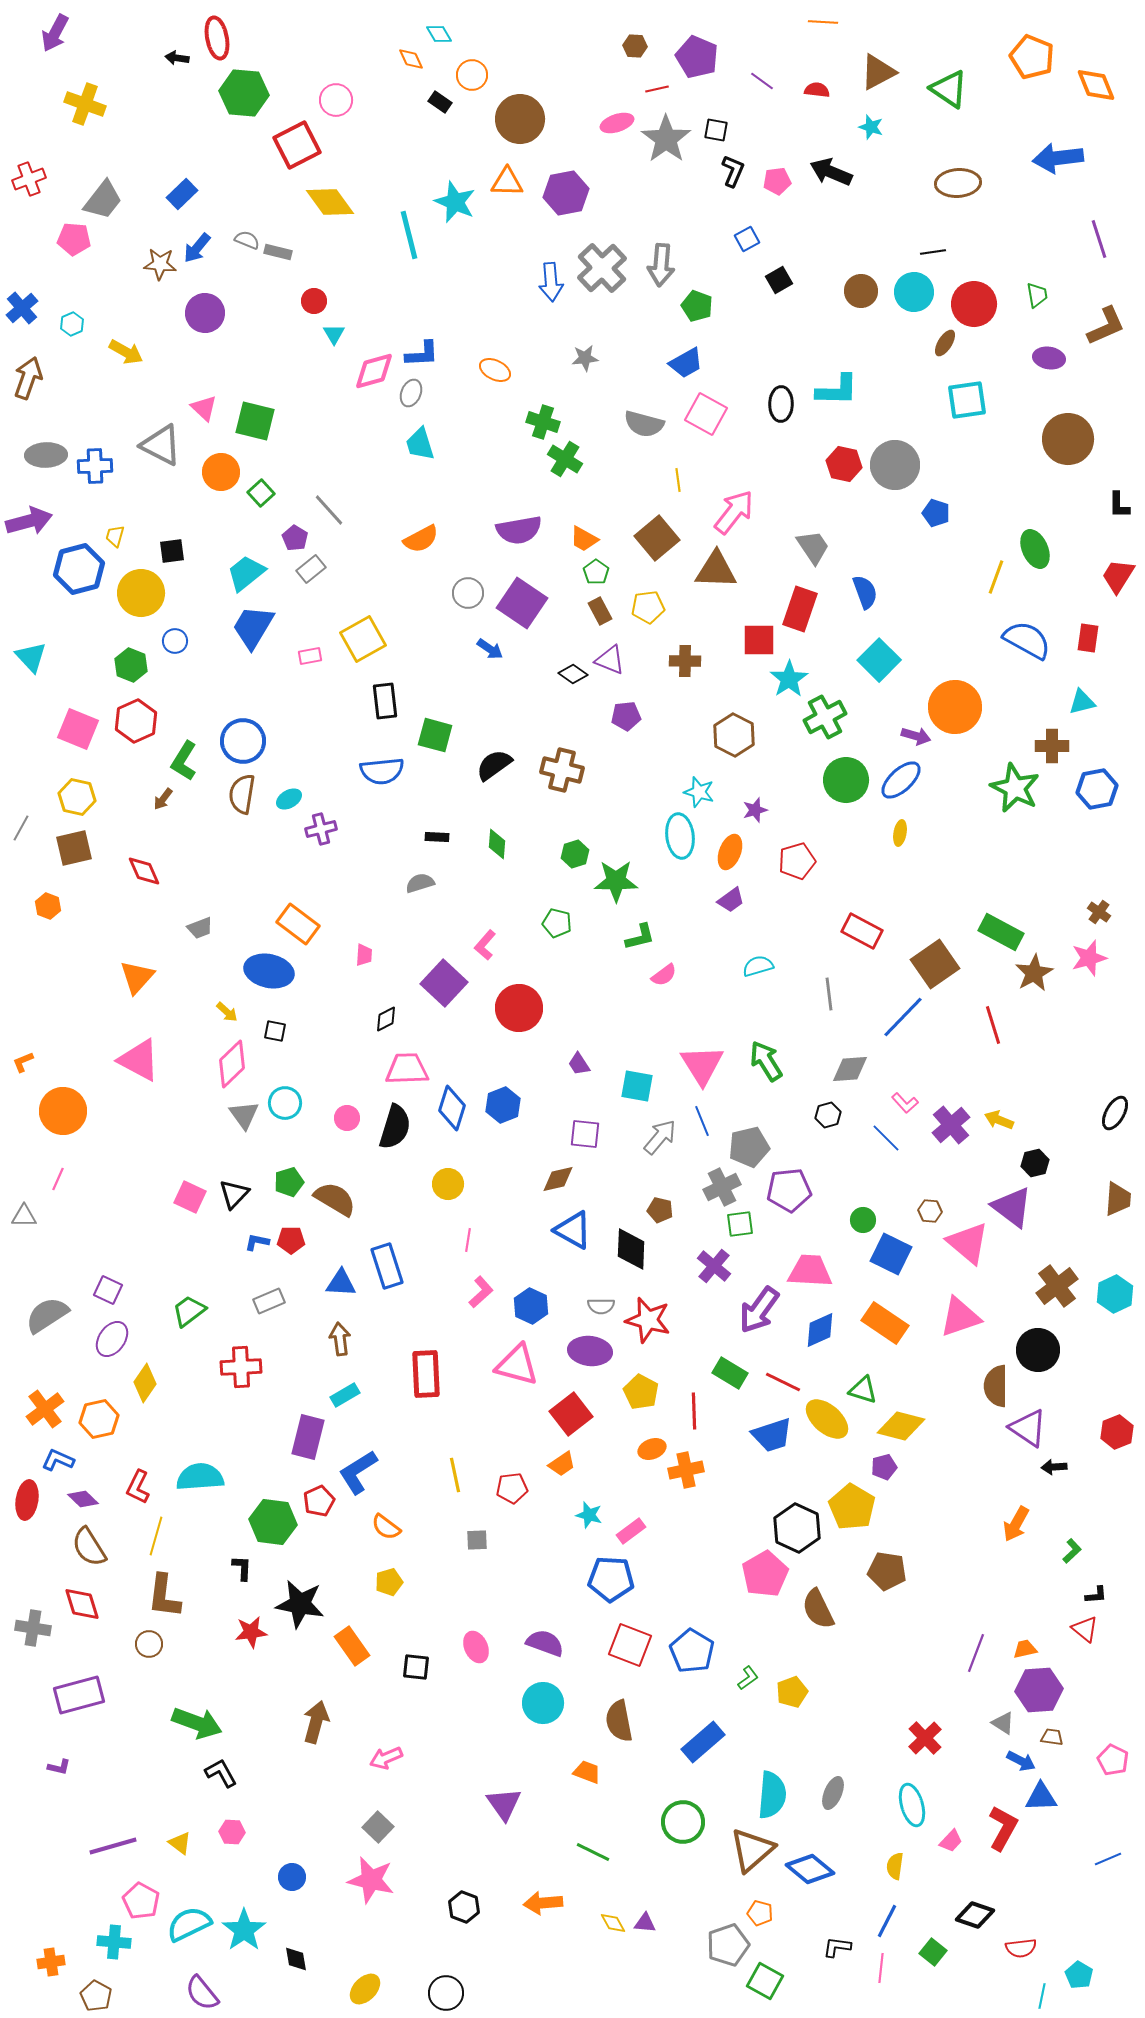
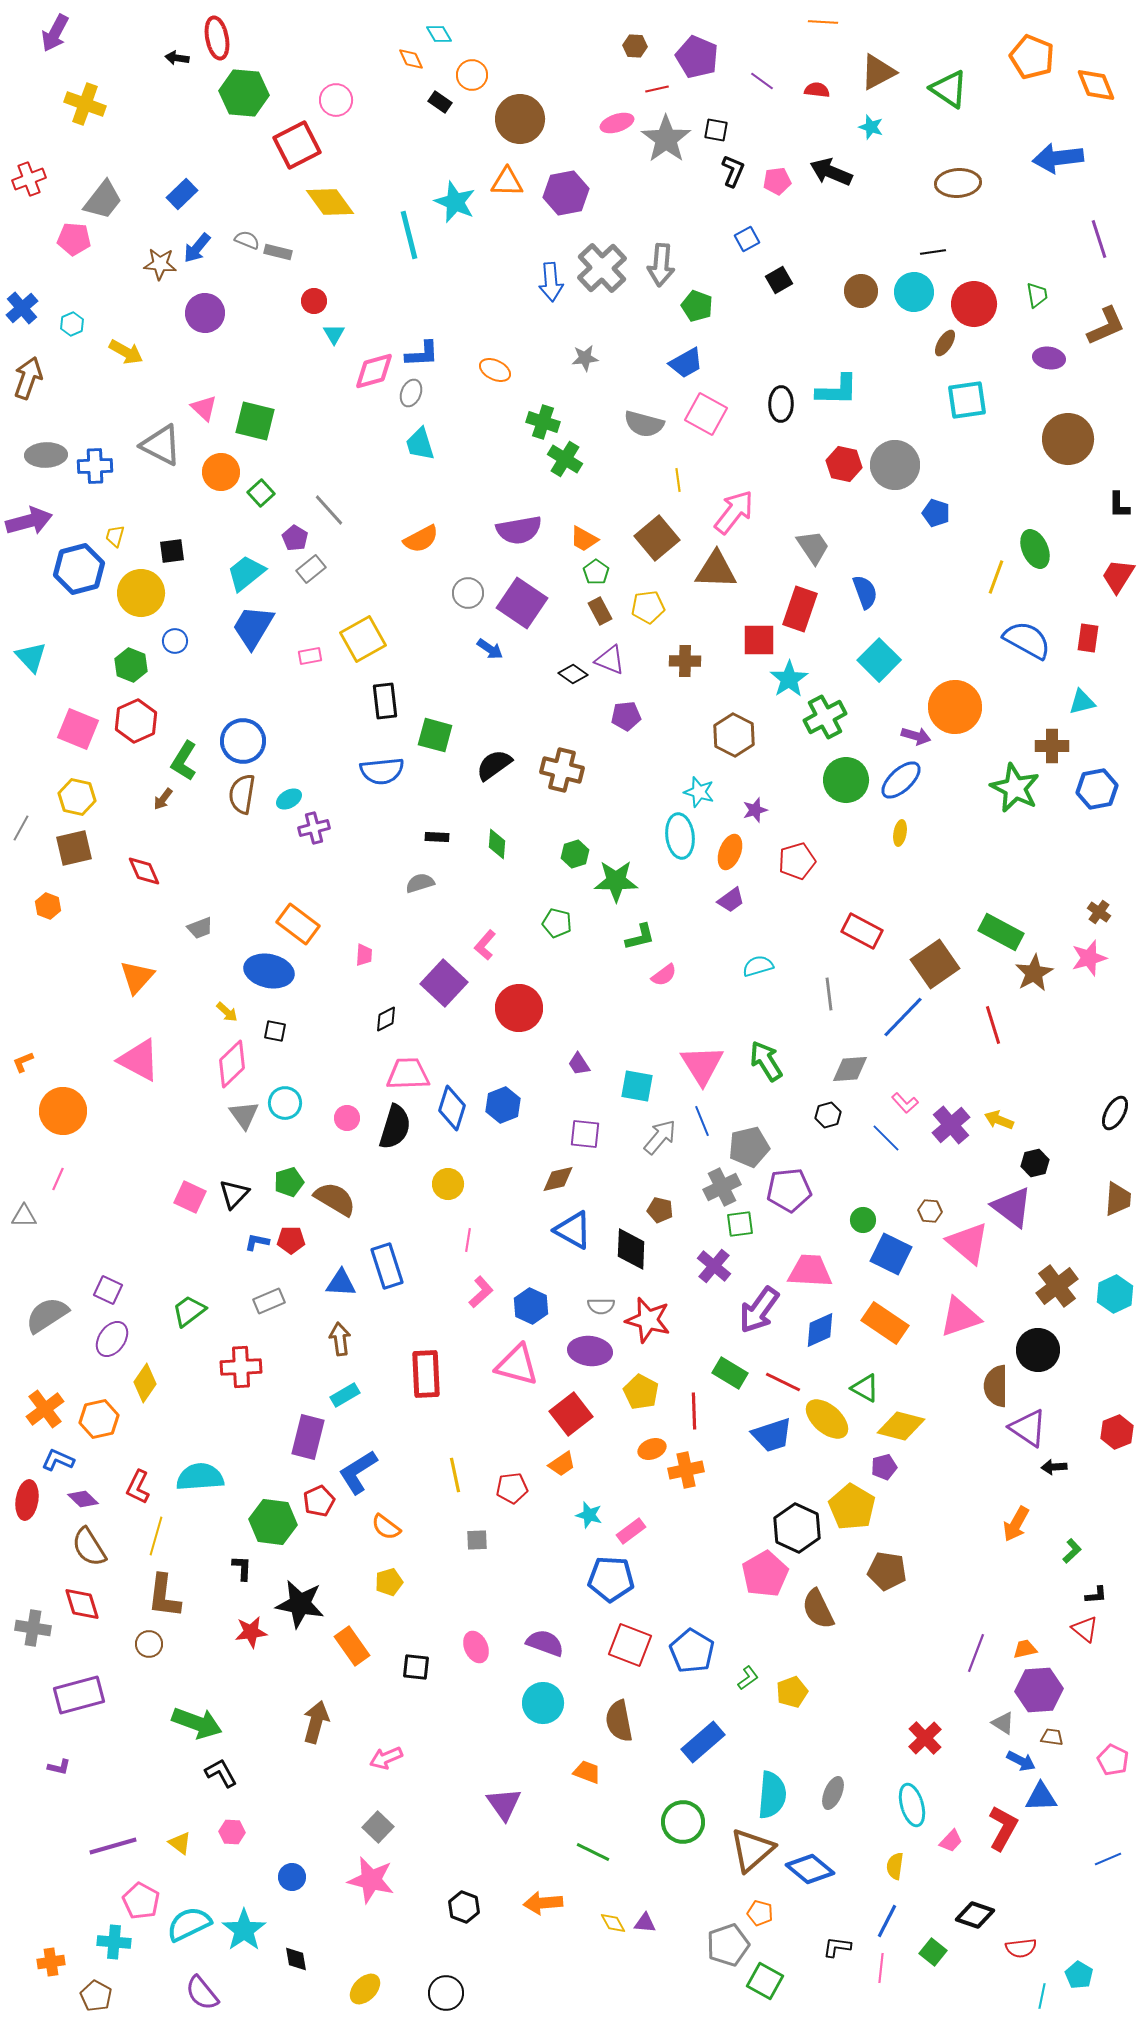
purple cross at (321, 829): moved 7 px left, 1 px up
pink trapezoid at (407, 1069): moved 1 px right, 5 px down
green triangle at (863, 1390): moved 2 px right, 2 px up; rotated 12 degrees clockwise
